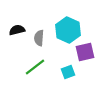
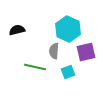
cyan hexagon: moved 1 px up
gray semicircle: moved 15 px right, 13 px down
purple square: moved 1 px right
green line: rotated 50 degrees clockwise
